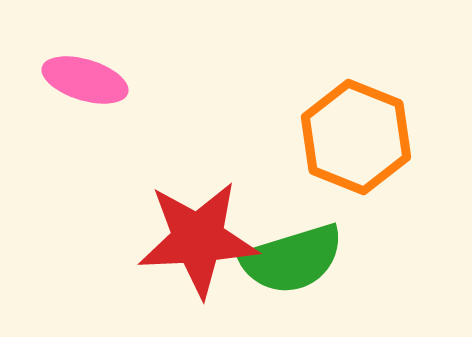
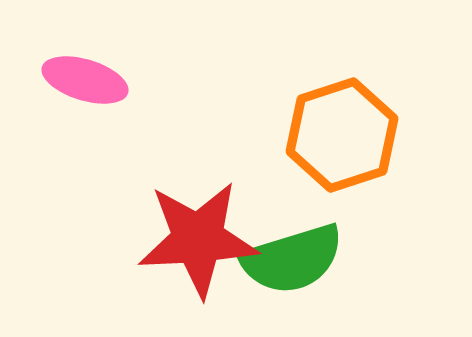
orange hexagon: moved 14 px left, 2 px up; rotated 20 degrees clockwise
